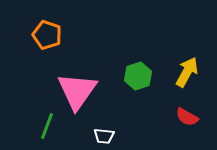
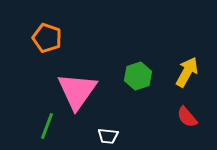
orange pentagon: moved 3 px down
red semicircle: rotated 20 degrees clockwise
white trapezoid: moved 4 px right
